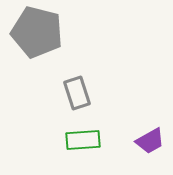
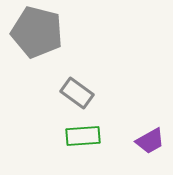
gray rectangle: rotated 36 degrees counterclockwise
green rectangle: moved 4 px up
